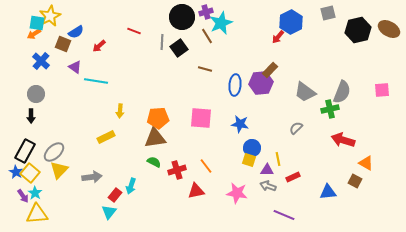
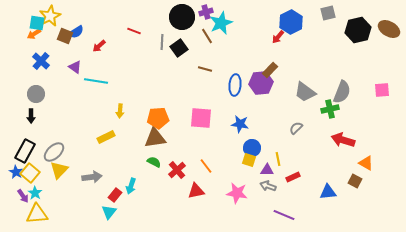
brown square at (63, 44): moved 2 px right, 8 px up
red cross at (177, 170): rotated 24 degrees counterclockwise
